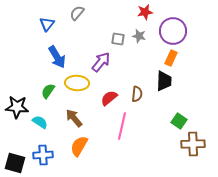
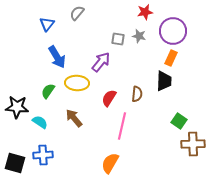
red semicircle: rotated 18 degrees counterclockwise
orange semicircle: moved 31 px right, 17 px down
